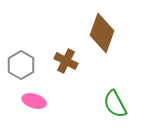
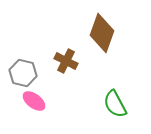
gray hexagon: moved 2 px right, 8 px down; rotated 16 degrees counterclockwise
pink ellipse: rotated 20 degrees clockwise
